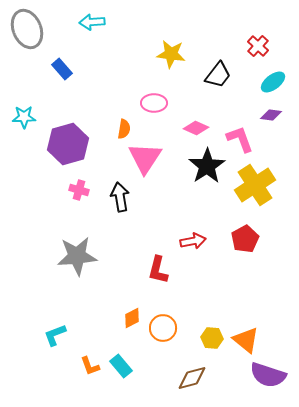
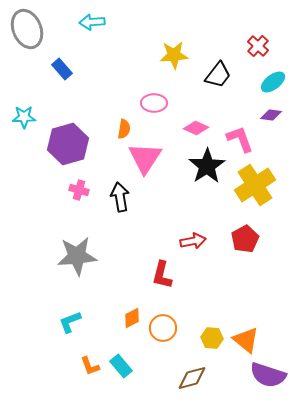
yellow star: moved 3 px right, 1 px down; rotated 12 degrees counterclockwise
red L-shape: moved 4 px right, 5 px down
cyan L-shape: moved 15 px right, 13 px up
